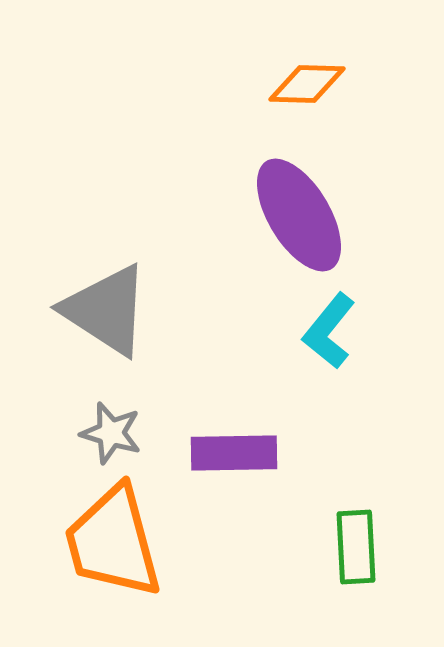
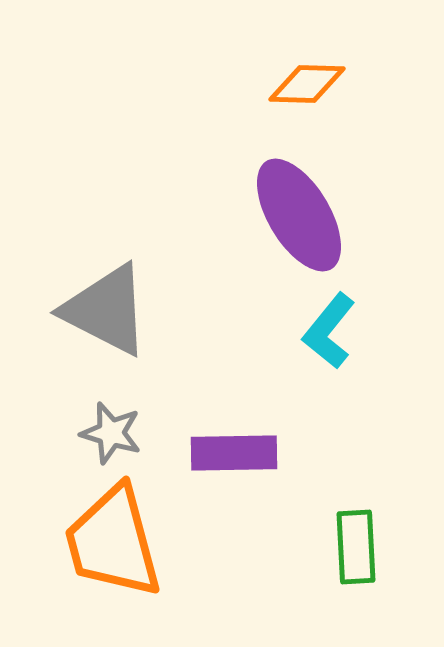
gray triangle: rotated 6 degrees counterclockwise
